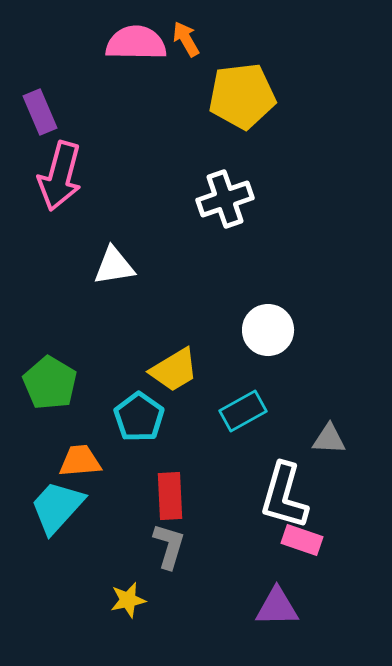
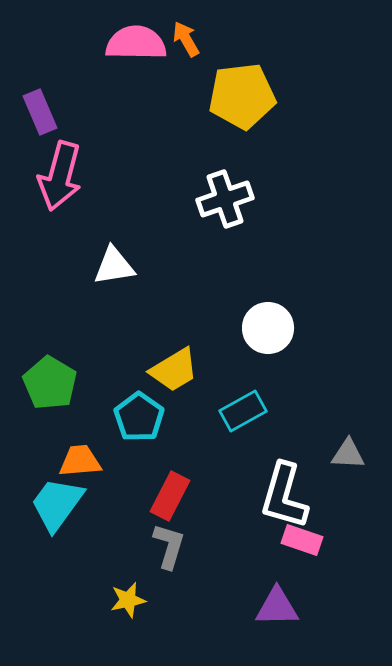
white circle: moved 2 px up
gray triangle: moved 19 px right, 15 px down
red rectangle: rotated 30 degrees clockwise
cyan trapezoid: moved 3 px up; rotated 6 degrees counterclockwise
